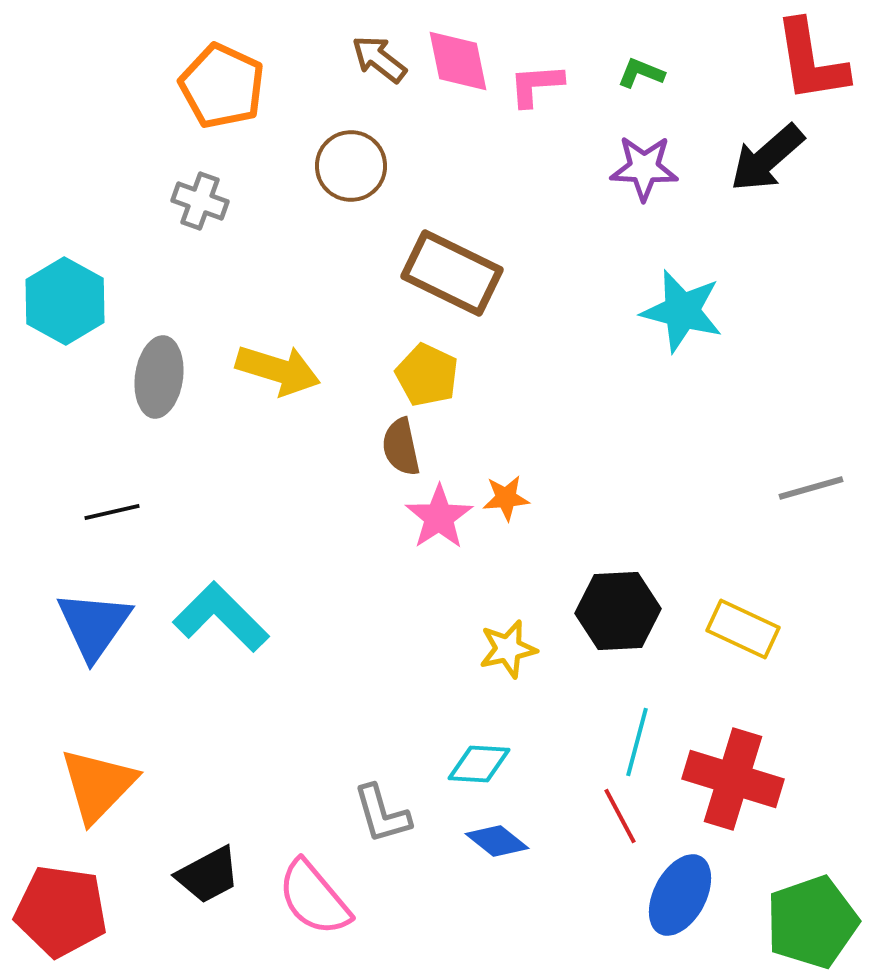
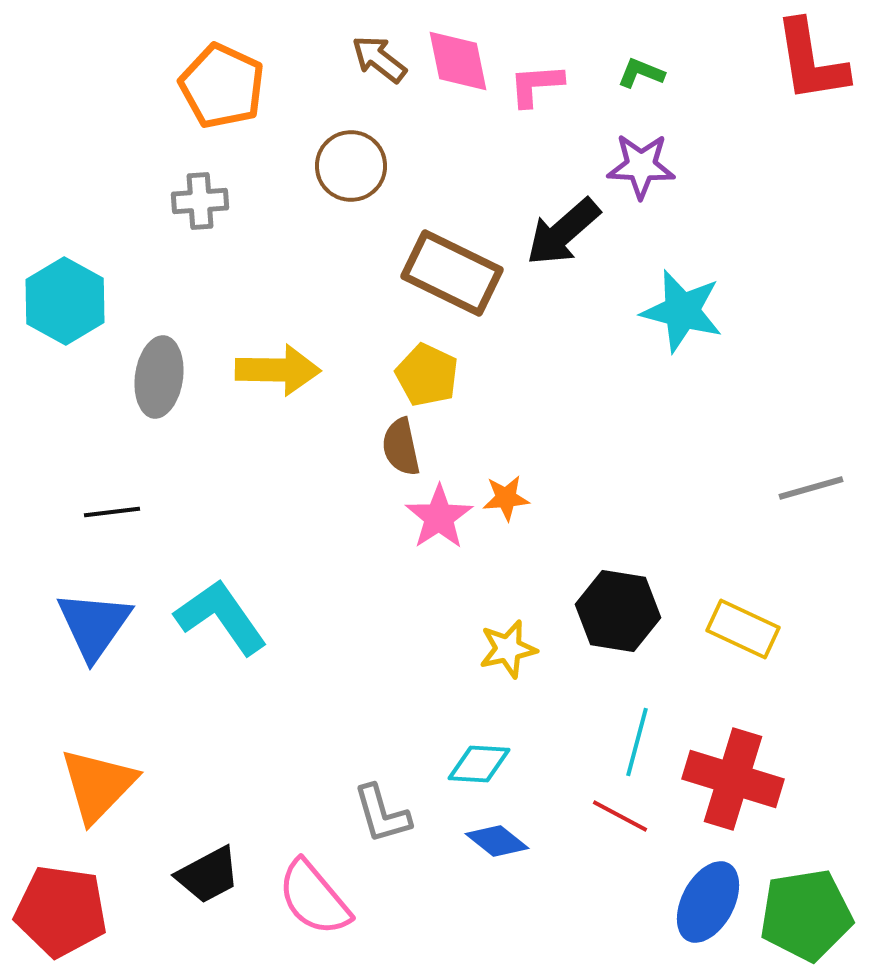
black arrow: moved 204 px left, 74 px down
purple star: moved 3 px left, 2 px up
gray cross: rotated 24 degrees counterclockwise
yellow arrow: rotated 16 degrees counterclockwise
black line: rotated 6 degrees clockwise
black hexagon: rotated 12 degrees clockwise
cyan L-shape: rotated 10 degrees clockwise
red line: rotated 34 degrees counterclockwise
blue ellipse: moved 28 px right, 7 px down
green pentagon: moved 6 px left, 7 px up; rotated 10 degrees clockwise
